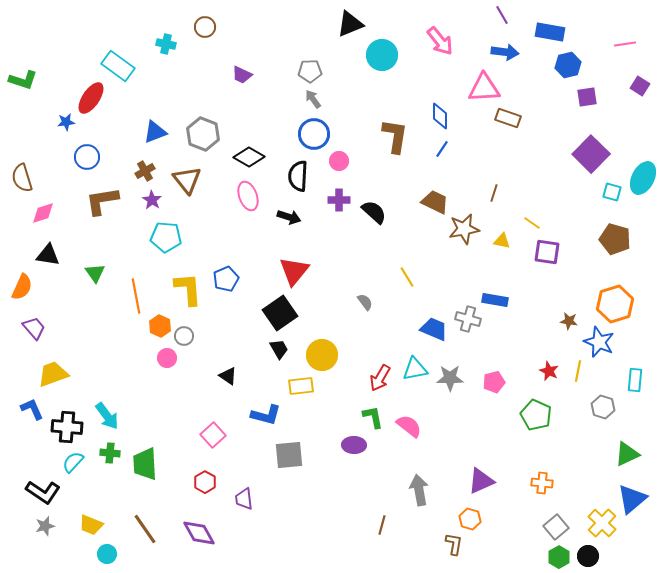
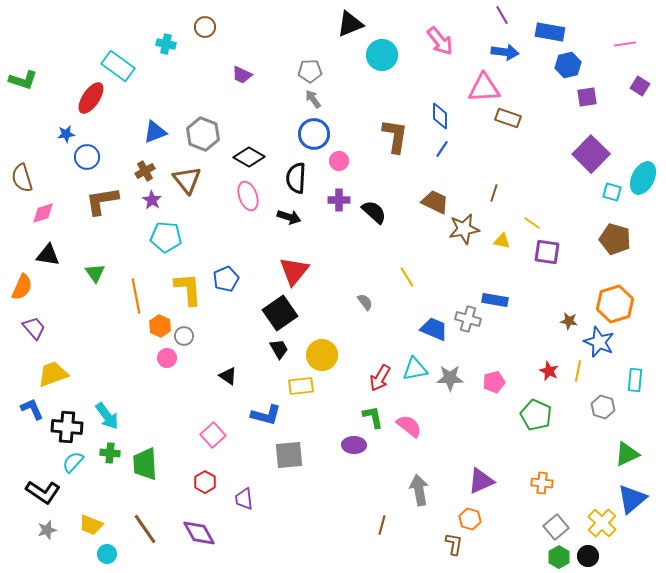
blue star at (66, 122): moved 12 px down
black semicircle at (298, 176): moved 2 px left, 2 px down
gray star at (45, 526): moved 2 px right, 4 px down
